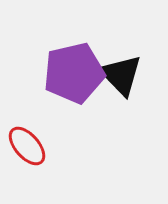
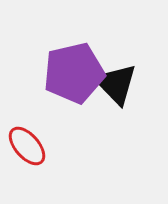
black triangle: moved 5 px left, 9 px down
